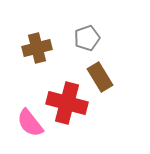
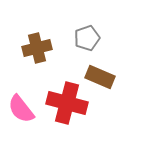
brown rectangle: rotated 36 degrees counterclockwise
pink semicircle: moved 9 px left, 14 px up
